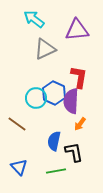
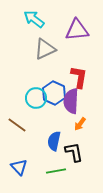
brown line: moved 1 px down
